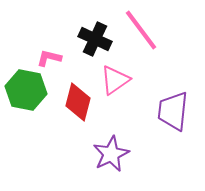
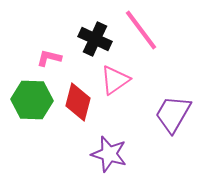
green hexagon: moved 6 px right, 10 px down; rotated 9 degrees counterclockwise
purple trapezoid: moved 3 px down; rotated 24 degrees clockwise
purple star: moved 2 px left; rotated 30 degrees counterclockwise
